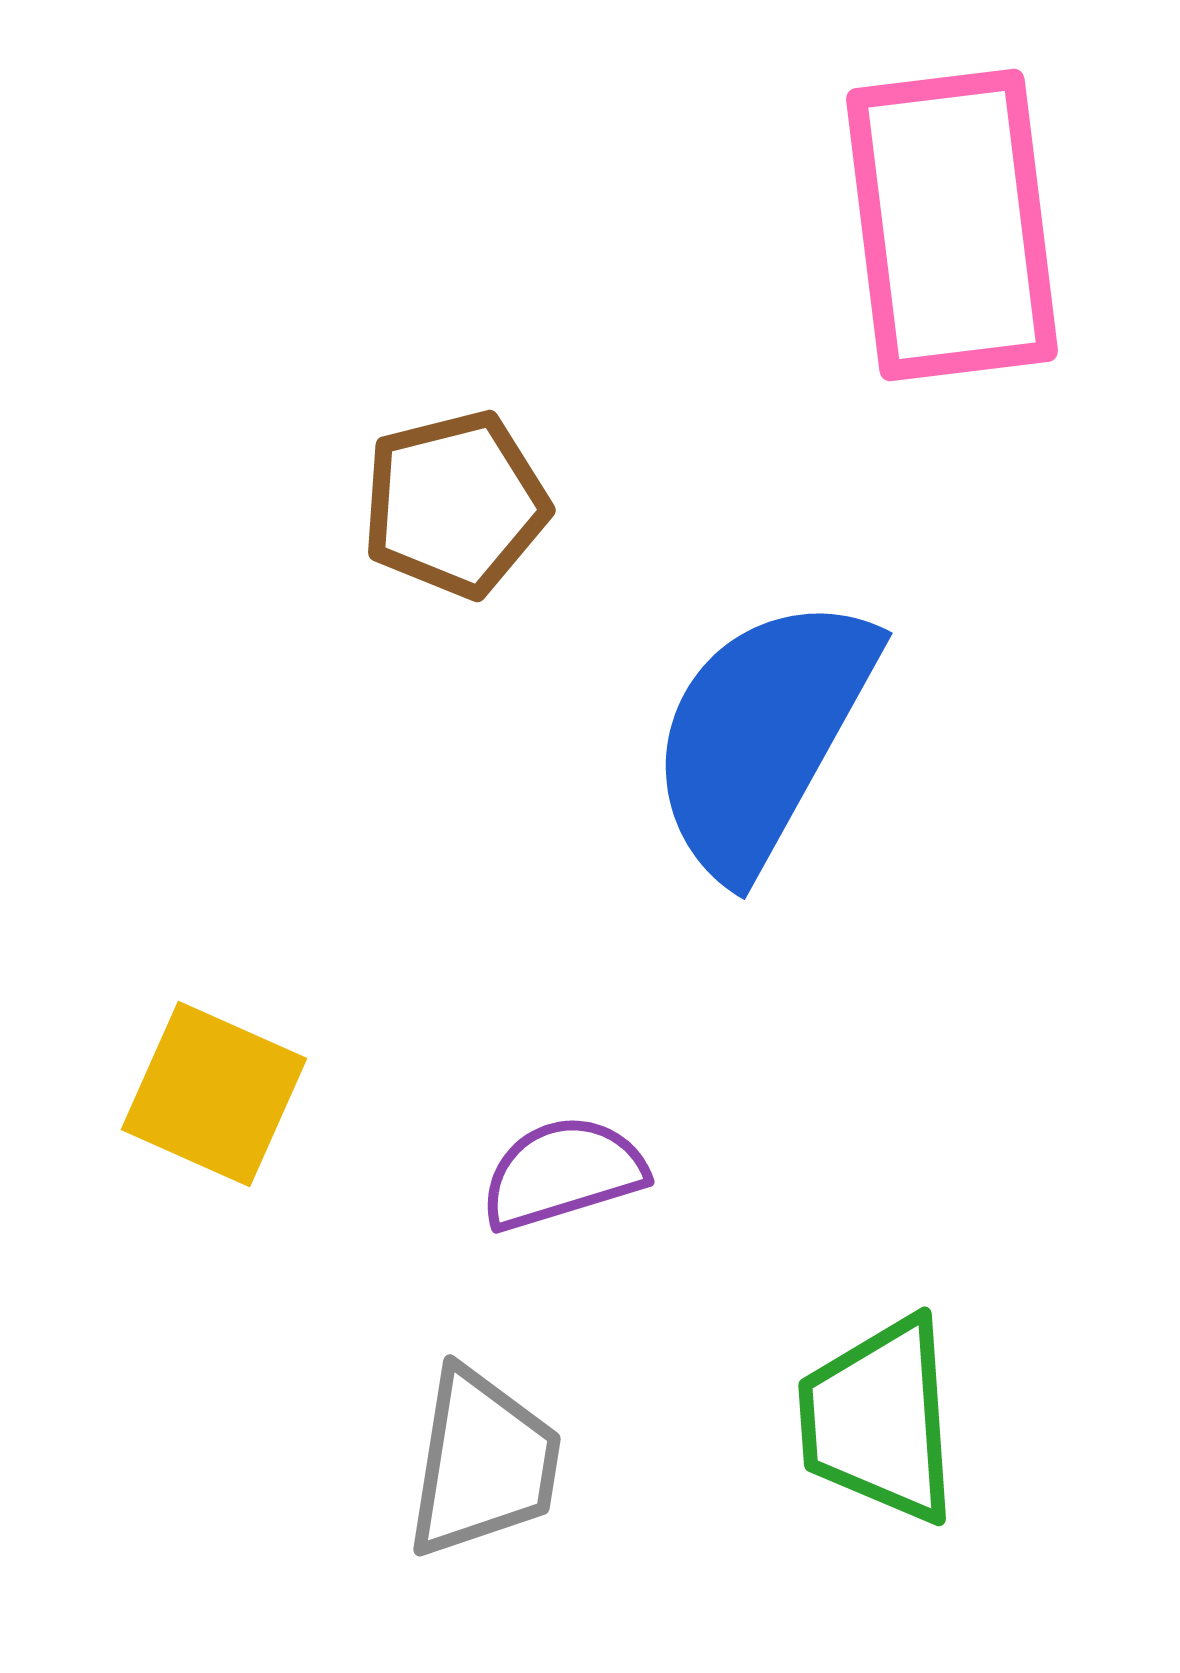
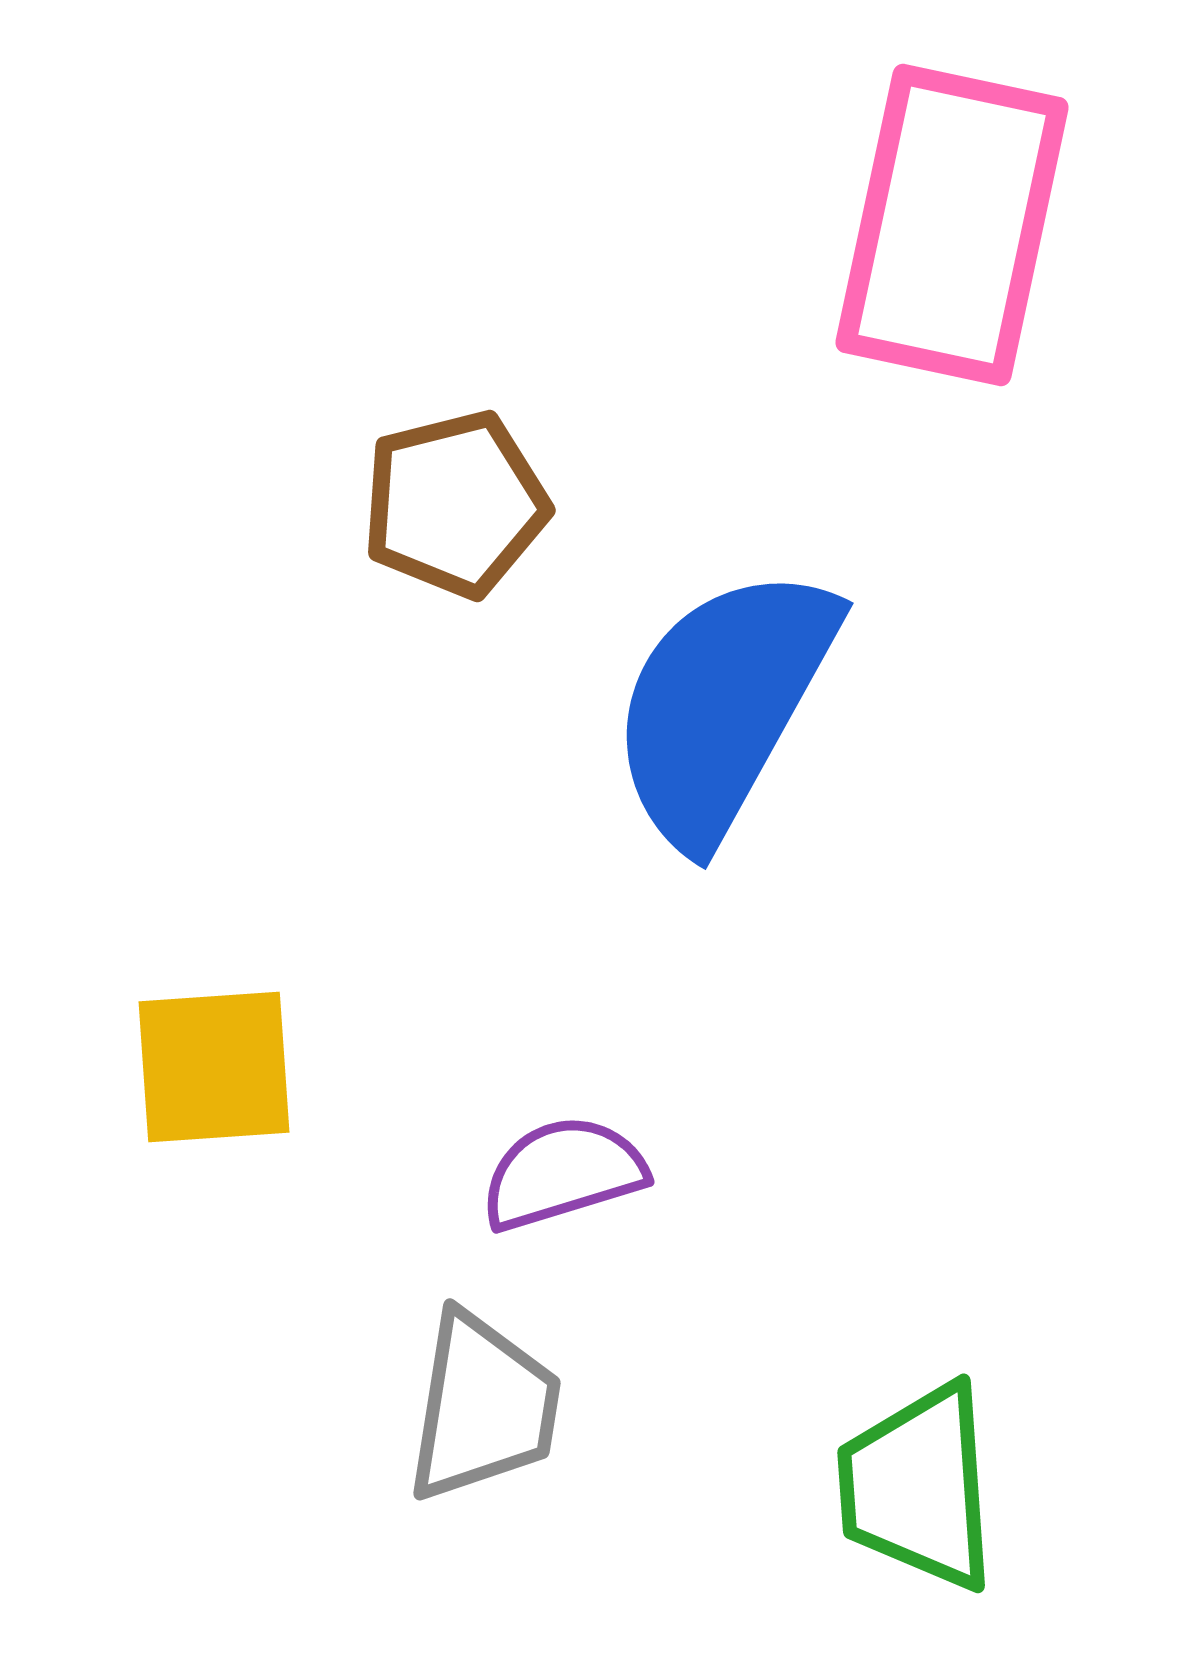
pink rectangle: rotated 19 degrees clockwise
blue semicircle: moved 39 px left, 30 px up
yellow square: moved 27 px up; rotated 28 degrees counterclockwise
green trapezoid: moved 39 px right, 67 px down
gray trapezoid: moved 56 px up
